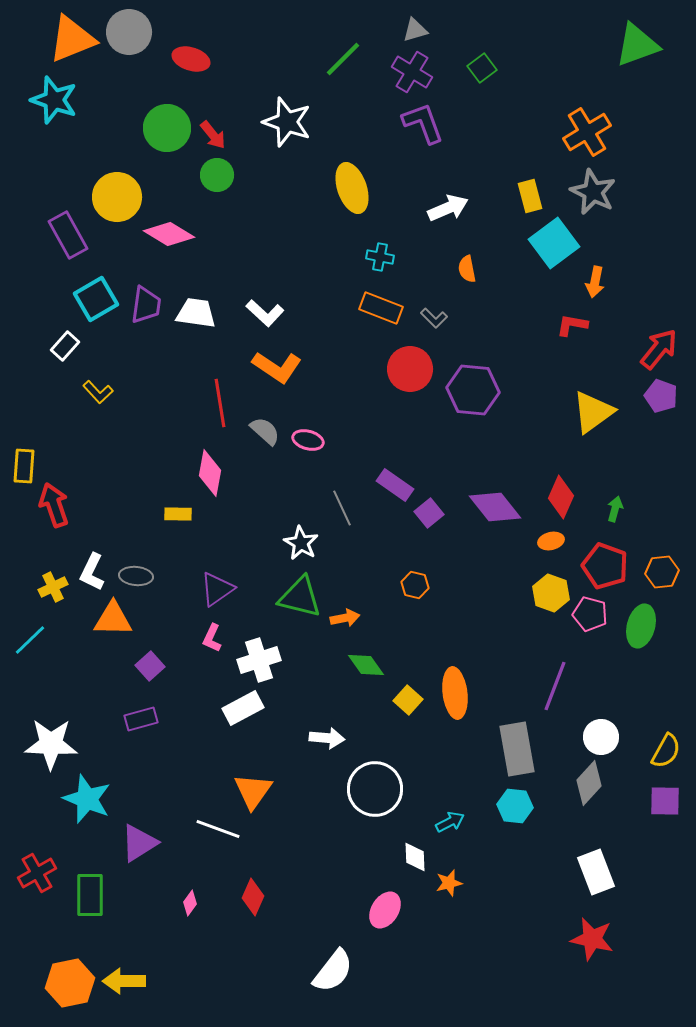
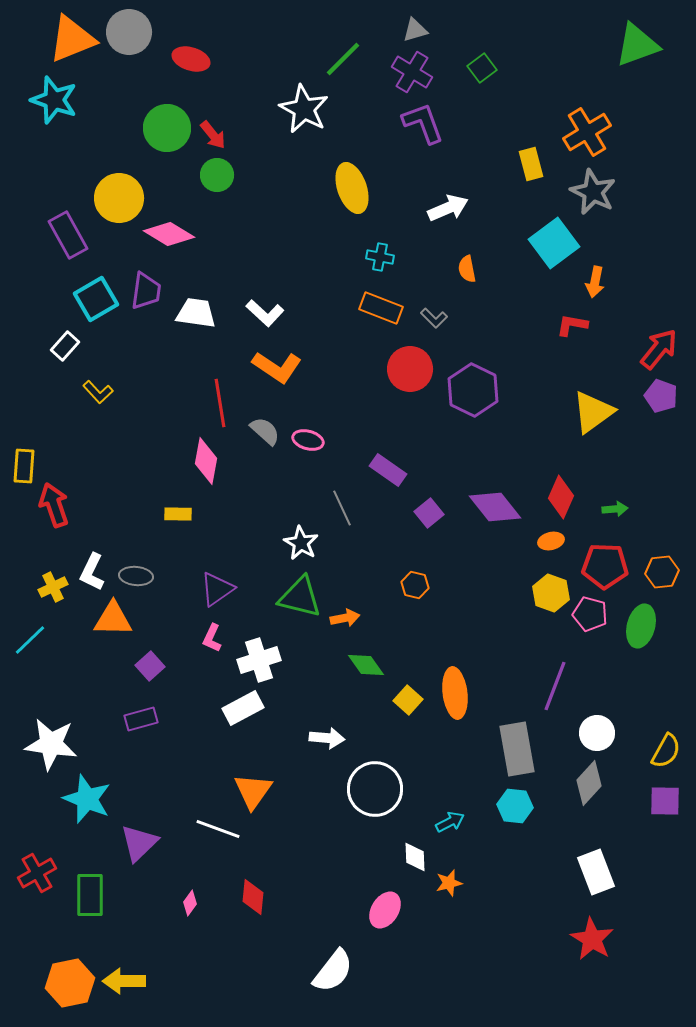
white star at (287, 122): moved 17 px right, 13 px up; rotated 9 degrees clockwise
yellow rectangle at (530, 196): moved 1 px right, 32 px up
yellow circle at (117, 197): moved 2 px right, 1 px down
purple trapezoid at (146, 305): moved 14 px up
purple hexagon at (473, 390): rotated 21 degrees clockwise
pink diamond at (210, 473): moved 4 px left, 12 px up
purple rectangle at (395, 485): moved 7 px left, 15 px up
green arrow at (615, 509): rotated 70 degrees clockwise
red pentagon at (605, 566): rotated 18 degrees counterclockwise
white circle at (601, 737): moved 4 px left, 4 px up
white star at (51, 744): rotated 6 degrees clockwise
purple triangle at (139, 843): rotated 12 degrees counterclockwise
red diamond at (253, 897): rotated 18 degrees counterclockwise
red star at (592, 939): rotated 18 degrees clockwise
